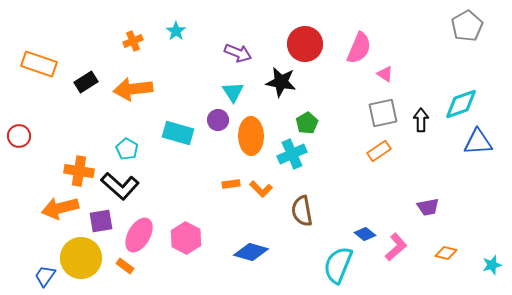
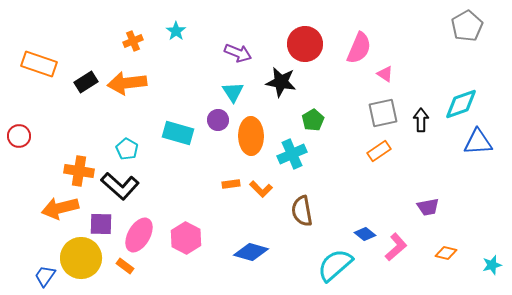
orange arrow at (133, 89): moved 6 px left, 6 px up
green pentagon at (307, 123): moved 6 px right, 3 px up
purple square at (101, 221): moved 3 px down; rotated 10 degrees clockwise
cyan semicircle at (338, 265): moved 3 px left; rotated 27 degrees clockwise
